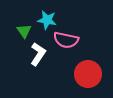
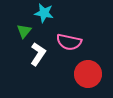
cyan star: moved 3 px left, 7 px up
green triangle: rotated 14 degrees clockwise
pink semicircle: moved 3 px right, 2 px down
